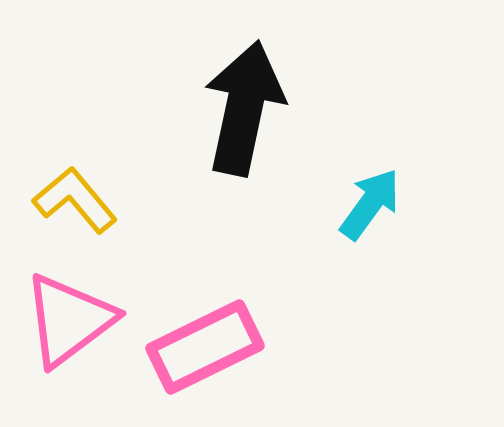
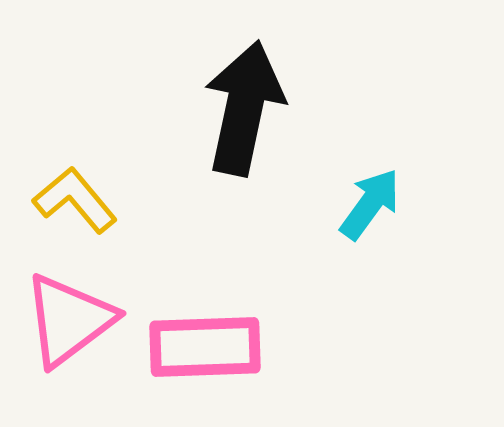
pink rectangle: rotated 24 degrees clockwise
